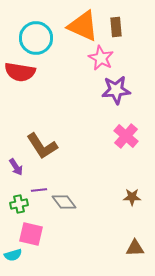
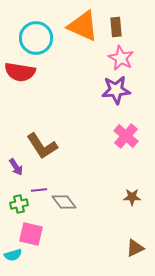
pink star: moved 20 px right
brown triangle: rotated 24 degrees counterclockwise
